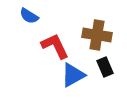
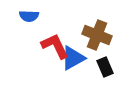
blue semicircle: rotated 30 degrees counterclockwise
brown cross: rotated 12 degrees clockwise
blue triangle: moved 17 px up
